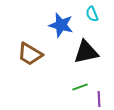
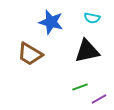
cyan semicircle: moved 4 px down; rotated 56 degrees counterclockwise
blue star: moved 10 px left, 3 px up
black triangle: moved 1 px right, 1 px up
purple line: rotated 63 degrees clockwise
